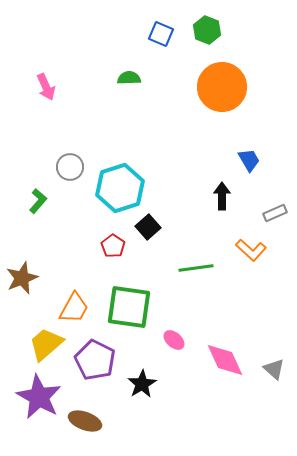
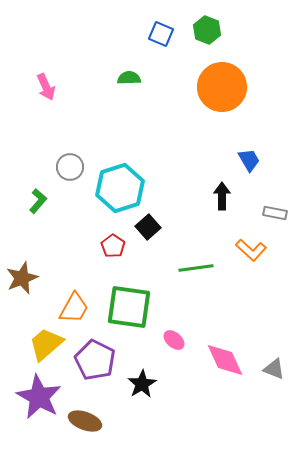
gray rectangle: rotated 35 degrees clockwise
gray triangle: rotated 20 degrees counterclockwise
